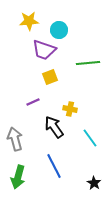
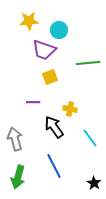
purple line: rotated 24 degrees clockwise
